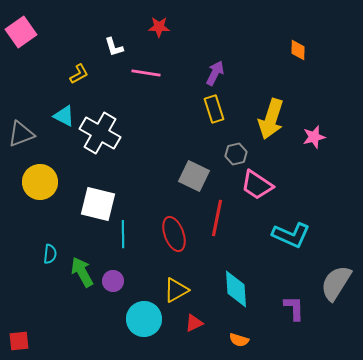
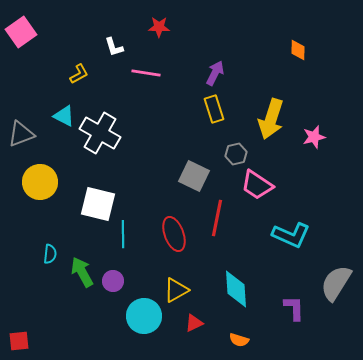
cyan circle: moved 3 px up
